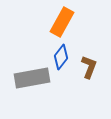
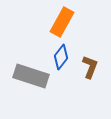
brown L-shape: moved 1 px right
gray rectangle: moved 1 px left, 2 px up; rotated 28 degrees clockwise
